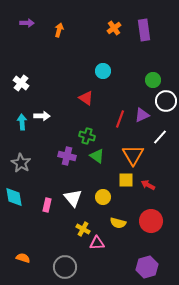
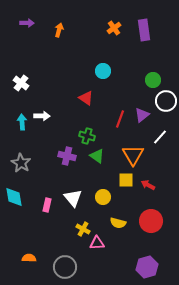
purple triangle: rotated 14 degrees counterclockwise
orange semicircle: moved 6 px right; rotated 16 degrees counterclockwise
